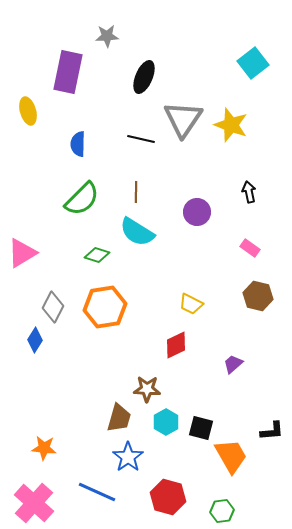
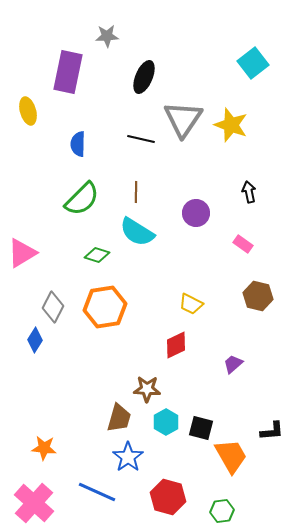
purple circle: moved 1 px left, 1 px down
pink rectangle: moved 7 px left, 4 px up
